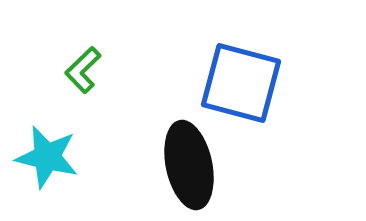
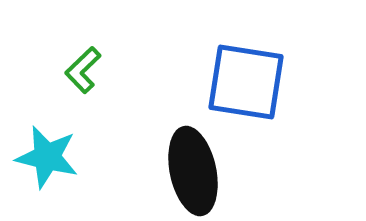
blue square: moved 5 px right, 1 px up; rotated 6 degrees counterclockwise
black ellipse: moved 4 px right, 6 px down
